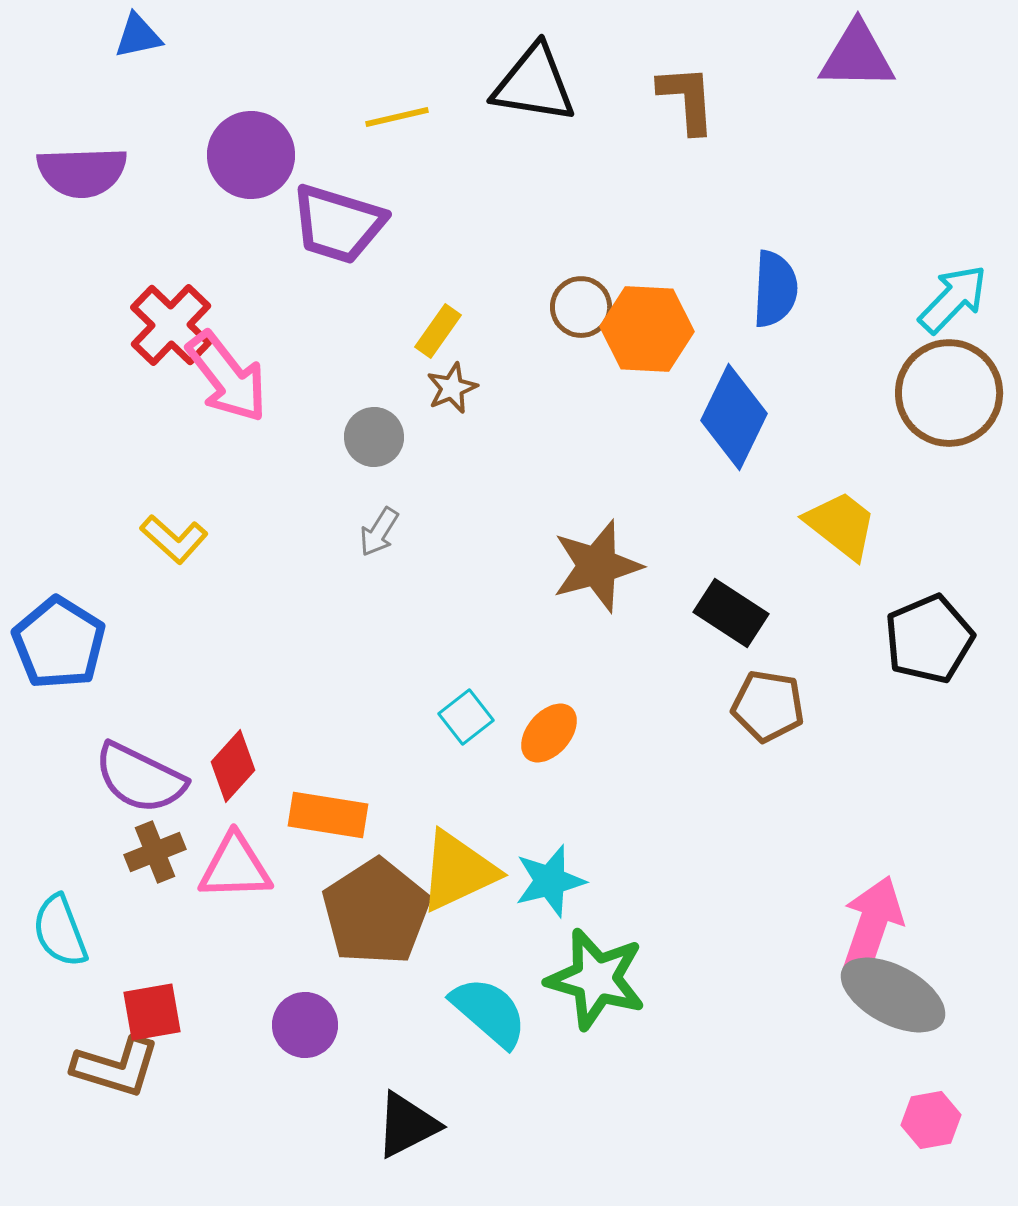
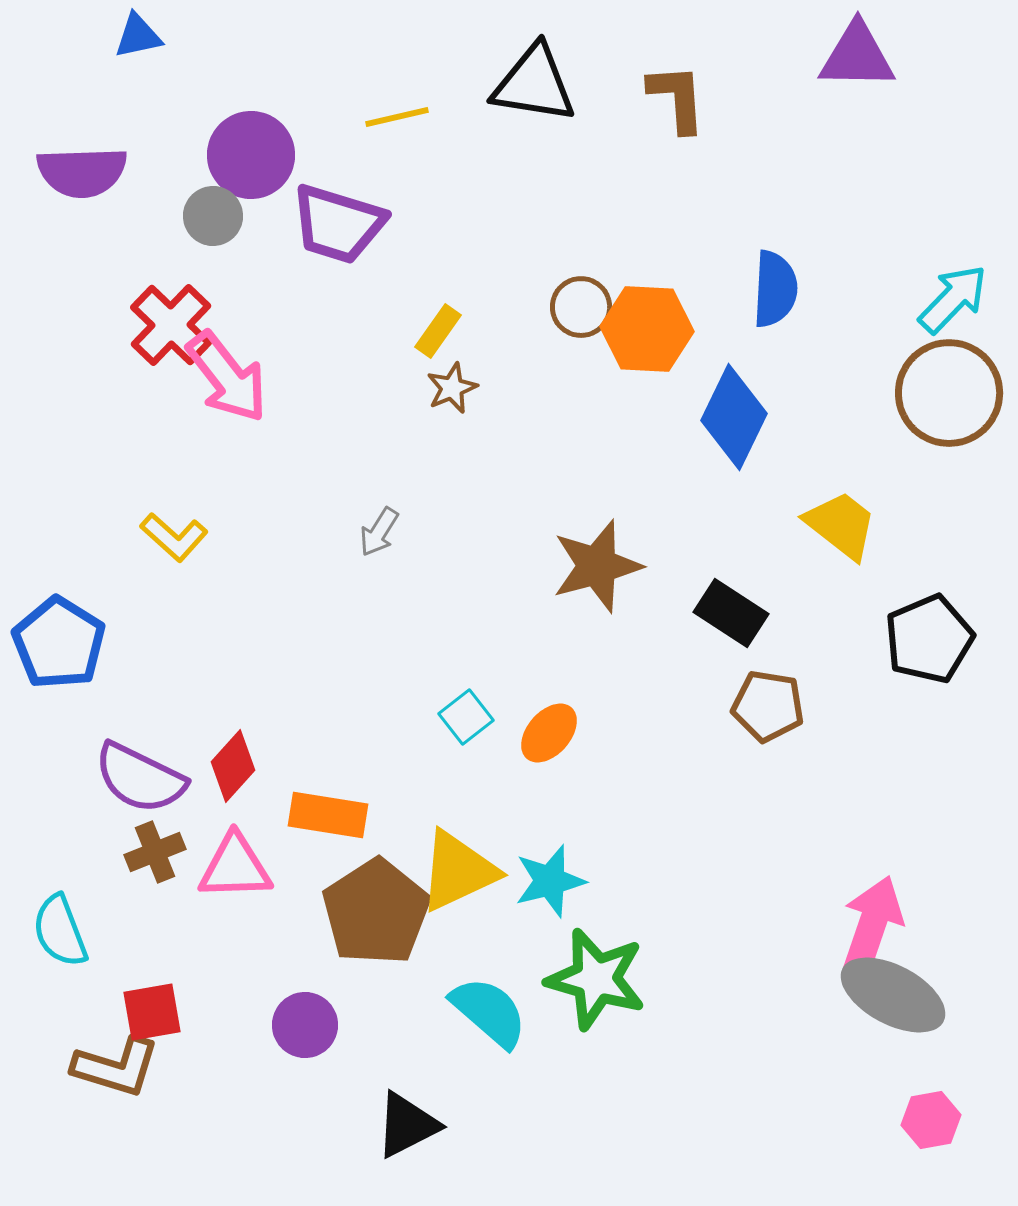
brown L-shape at (687, 99): moved 10 px left, 1 px up
gray circle at (374, 437): moved 161 px left, 221 px up
yellow L-shape at (174, 539): moved 2 px up
